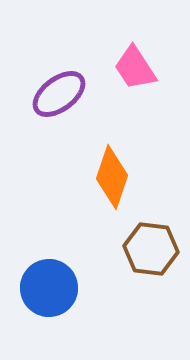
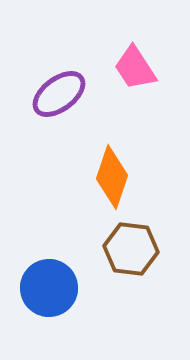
brown hexagon: moved 20 px left
